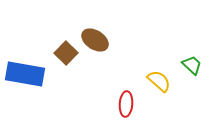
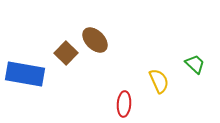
brown ellipse: rotated 12 degrees clockwise
green trapezoid: moved 3 px right, 1 px up
yellow semicircle: rotated 25 degrees clockwise
red ellipse: moved 2 px left
